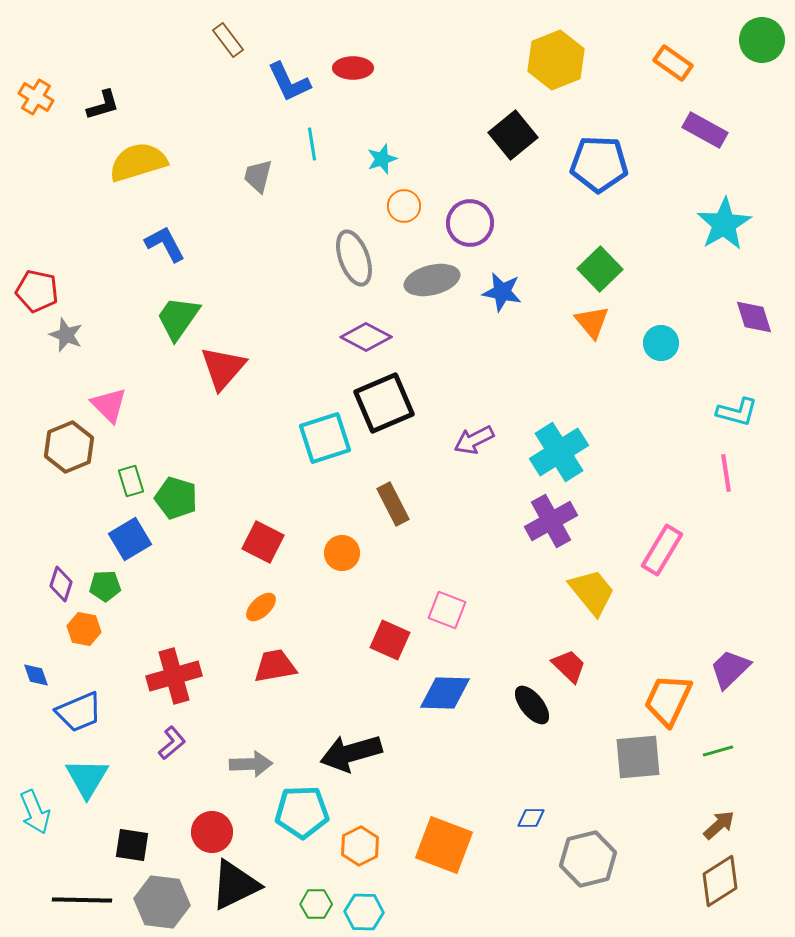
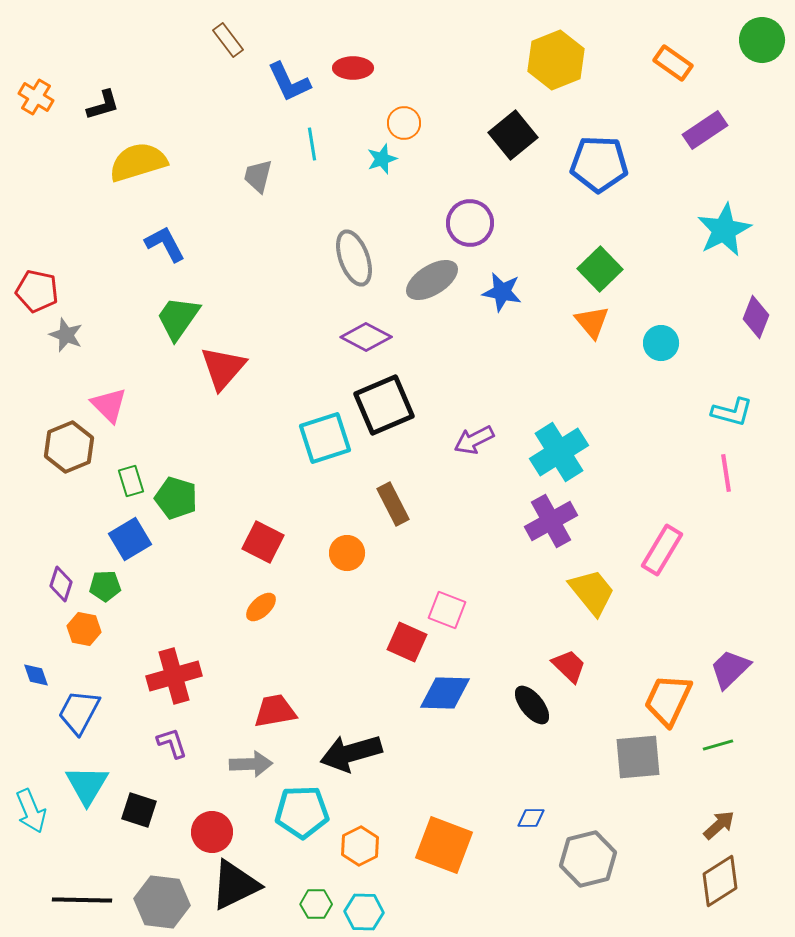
purple rectangle at (705, 130): rotated 63 degrees counterclockwise
orange circle at (404, 206): moved 83 px up
cyan star at (724, 224): moved 6 px down; rotated 4 degrees clockwise
gray ellipse at (432, 280): rotated 18 degrees counterclockwise
purple diamond at (754, 317): moved 2 px right; rotated 39 degrees clockwise
black square at (384, 403): moved 2 px down
cyan L-shape at (737, 412): moved 5 px left
orange circle at (342, 553): moved 5 px right
red square at (390, 640): moved 17 px right, 2 px down
red trapezoid at (275, 666): moved 45 px down
blue trapezoid at (79, 712): rotated 141 degrees clockwise
purple L-shape at (172, 743): rotated 68 degrees counterclockwise
green line at (718, 751): moved 6 px up
cyan triangle at (87, 778): moved 7 px down
cyan arrow at (35, 812): moved 4 px left, 1 px up
black square at (132, 845): moved 7 px right, 35 px up; rotated 9 degrees clockwise
